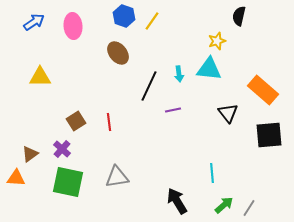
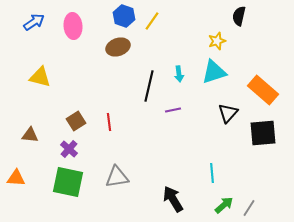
brown ellipse: moved 6 px up; rotated 70 degrees counterclockwise
cyan triangle: moved 5 px right, 3 px down; rotated 24 degrees counterclockwise
yellow triangle: rotated 15 degrees clockwise
black line: rotated 12 degrees counterclockwise
black triangle: rotated 20 degrees clockwise
black square: moved 6 px left, 2 px up
purple cross: moved 7 px right
brown triangle: moved 19 px up; rotated 42 degrees clockwise
black arrow: moved 4 px left, 2 px up
